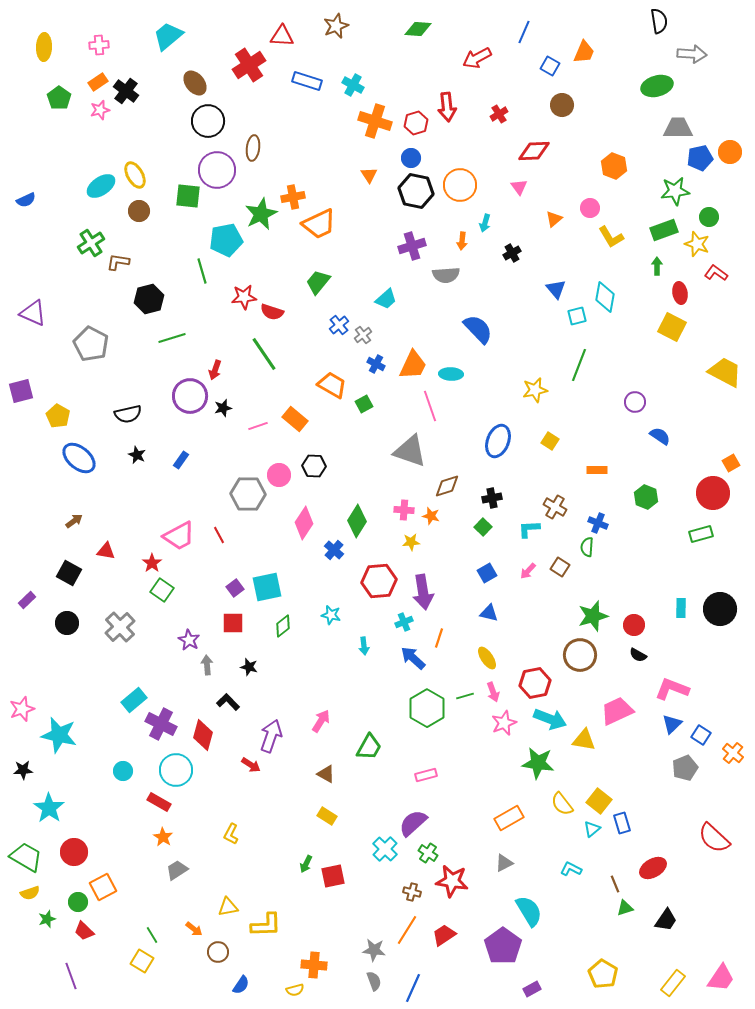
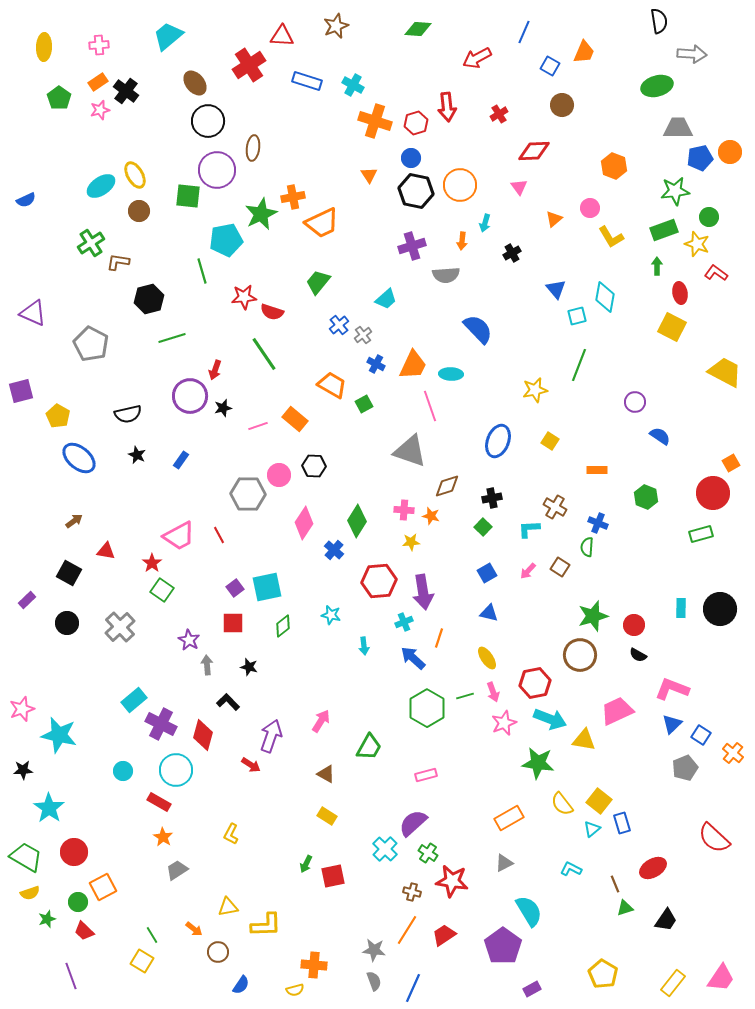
orange trapezoid at (319, 224): moved 3 px right, 1 px up
